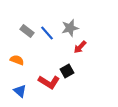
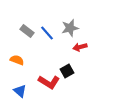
red arrow: rotated 32 degrees clockwise
